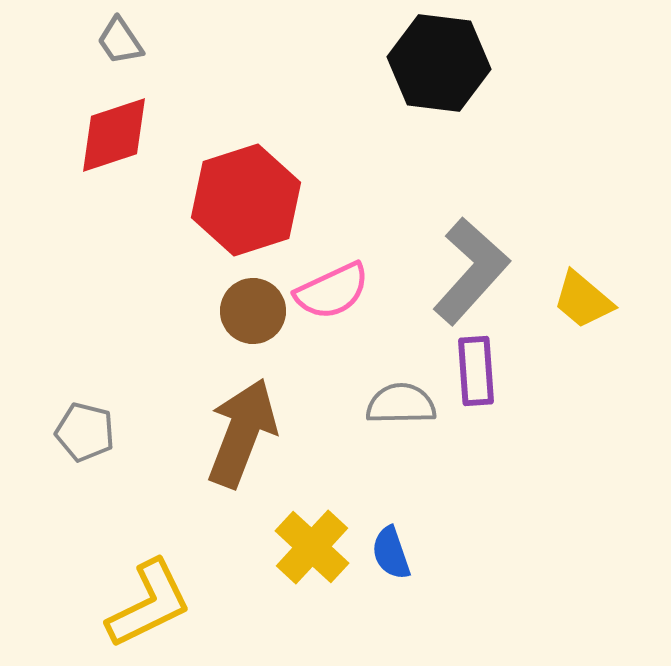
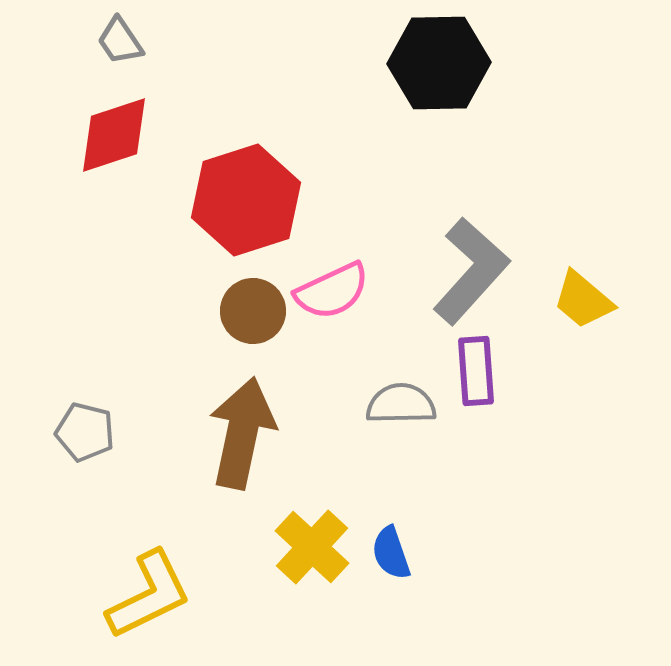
black hexagon: rotated 8 degrees counterclockwise
brown arrow: rotated 9 degrees counterclockwise
yellow L-shape: moved 9 px up
